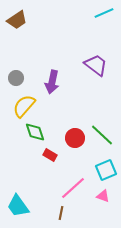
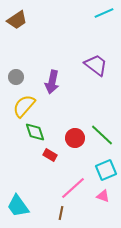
gray circle: moved 1 px up
